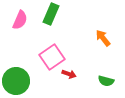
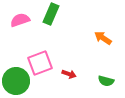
pink semicircle: rotated 132 degrees counterclockwise
orange arrow: rotated 18 degrees counterclockwise
pink square: moved 12 px left, 6 px down; rotated 15 degrees clockwise
